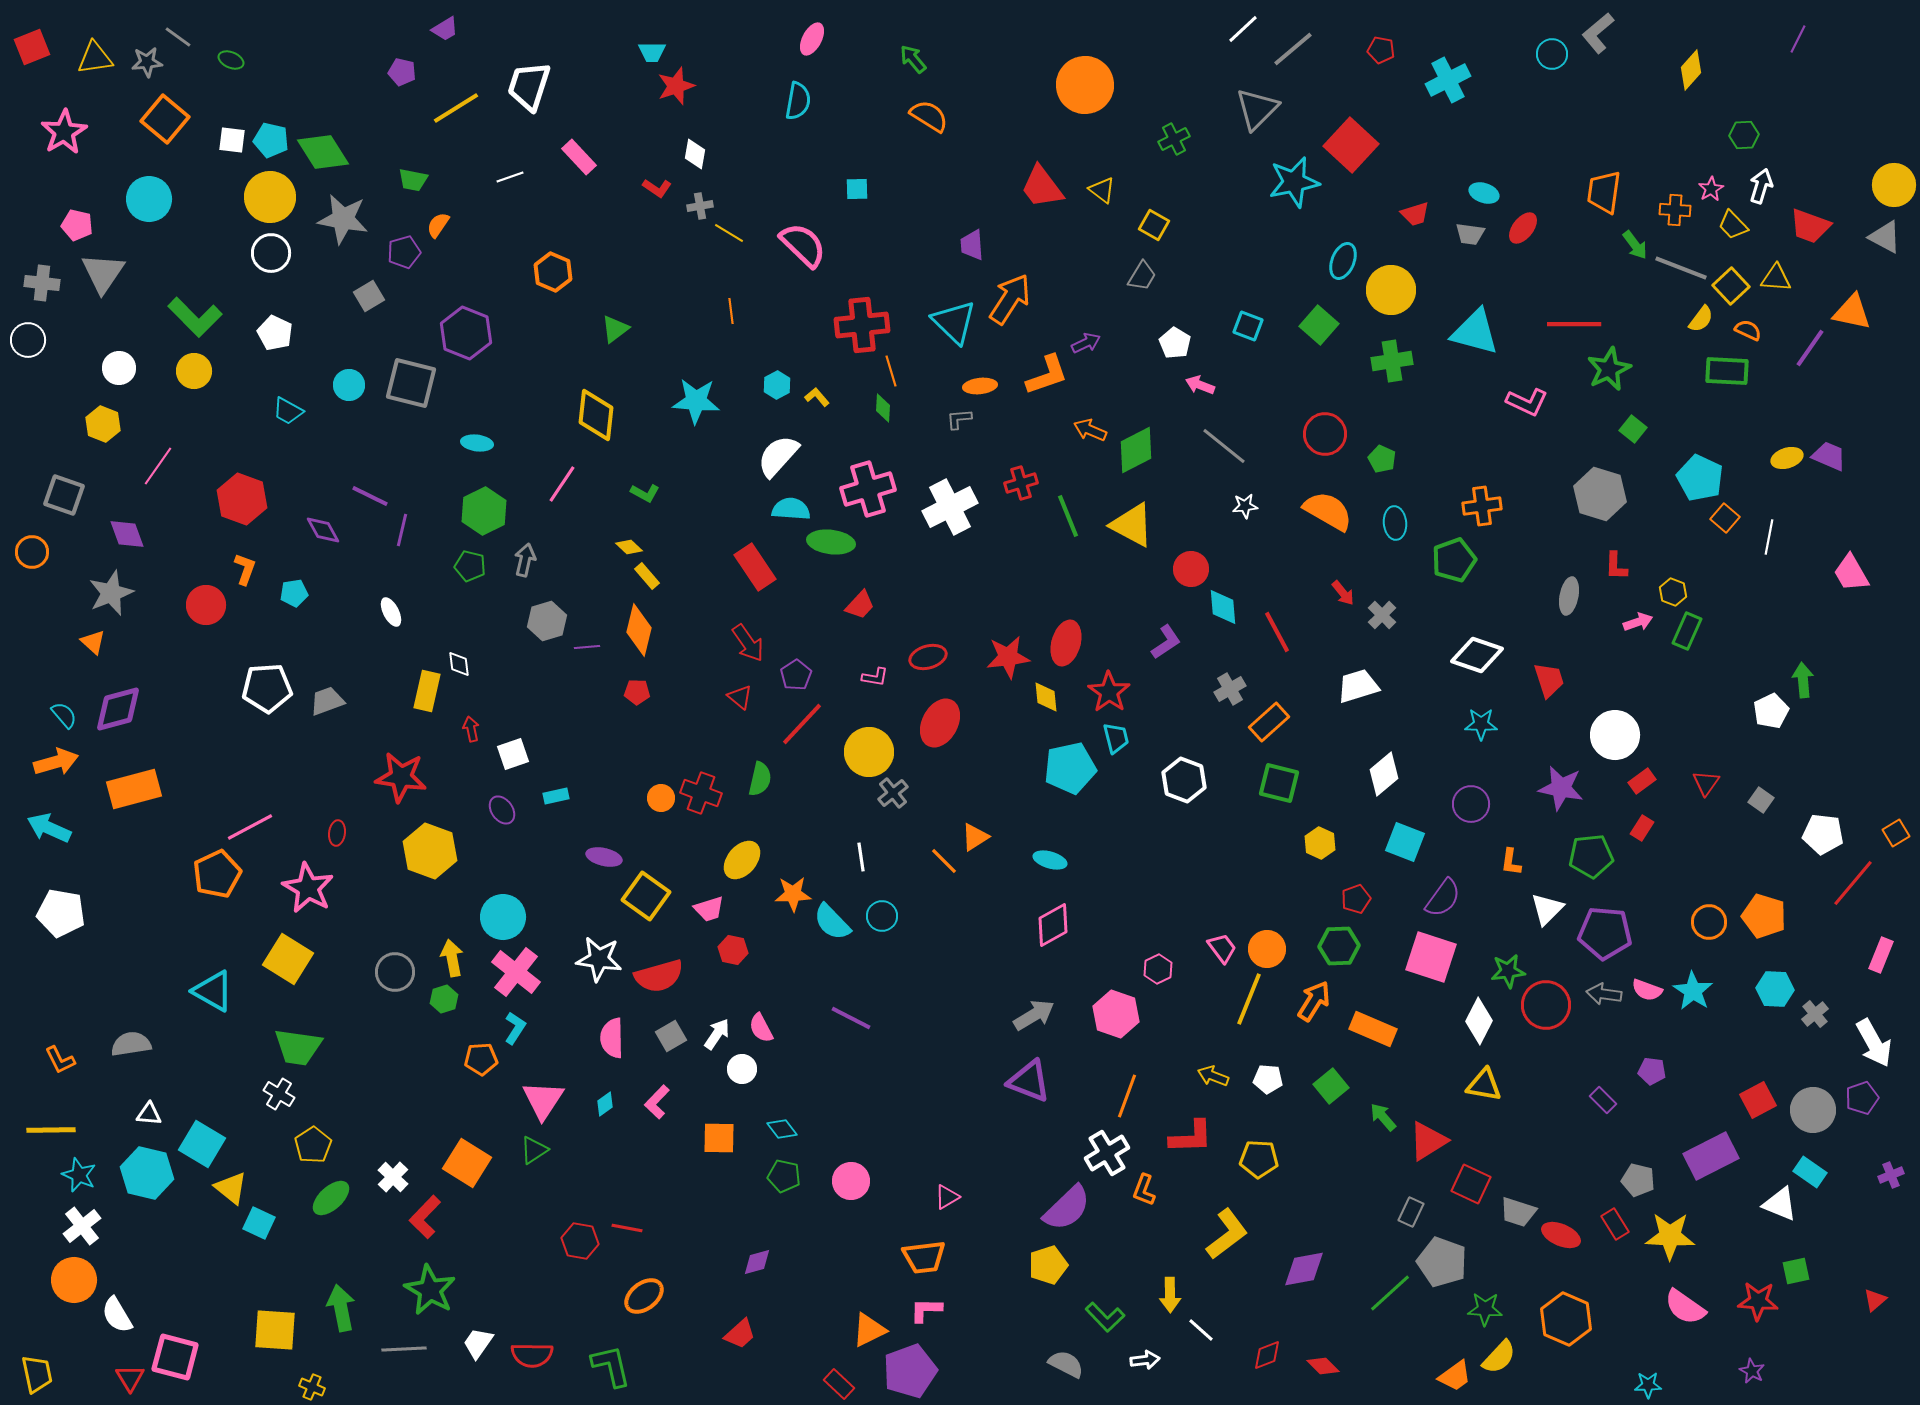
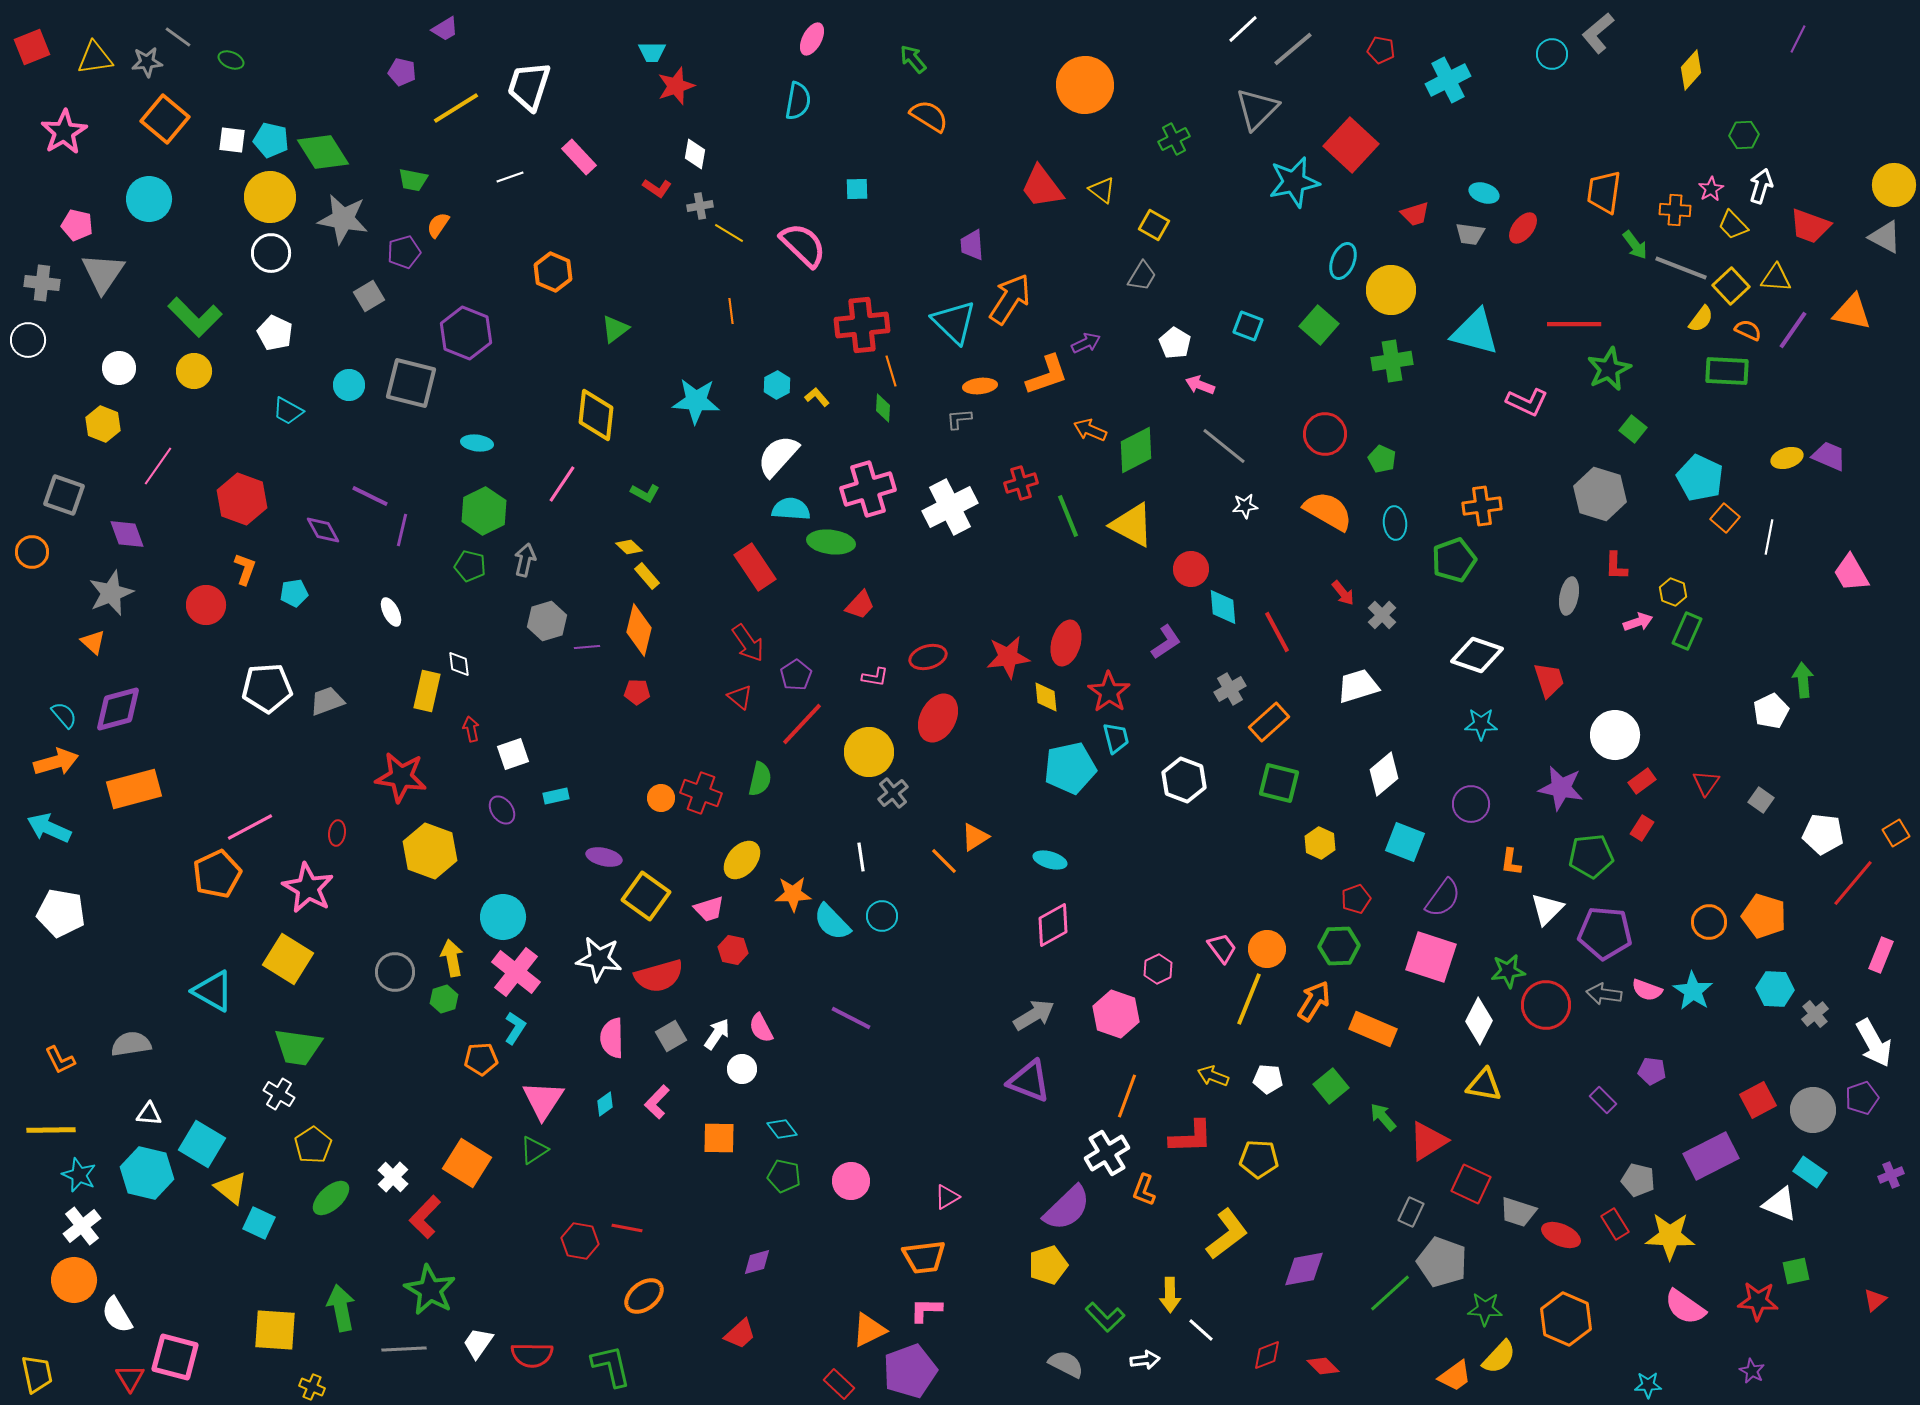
purple line at (1810, 348): moved 17 px left, 18 px up
red ellipse at (940, 723): moved 2 px left, 5 px up
